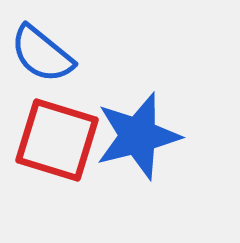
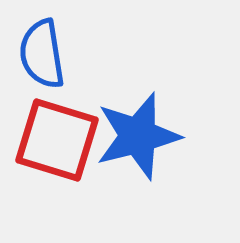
blue semicircle: rotated 42 degrees clockwise
